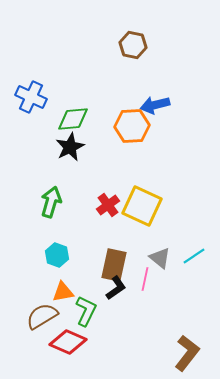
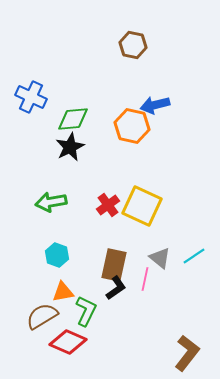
orange hexagon: rotated 16 degrees clockwise
green arrow: rotated 116 degrees counterclockwise
